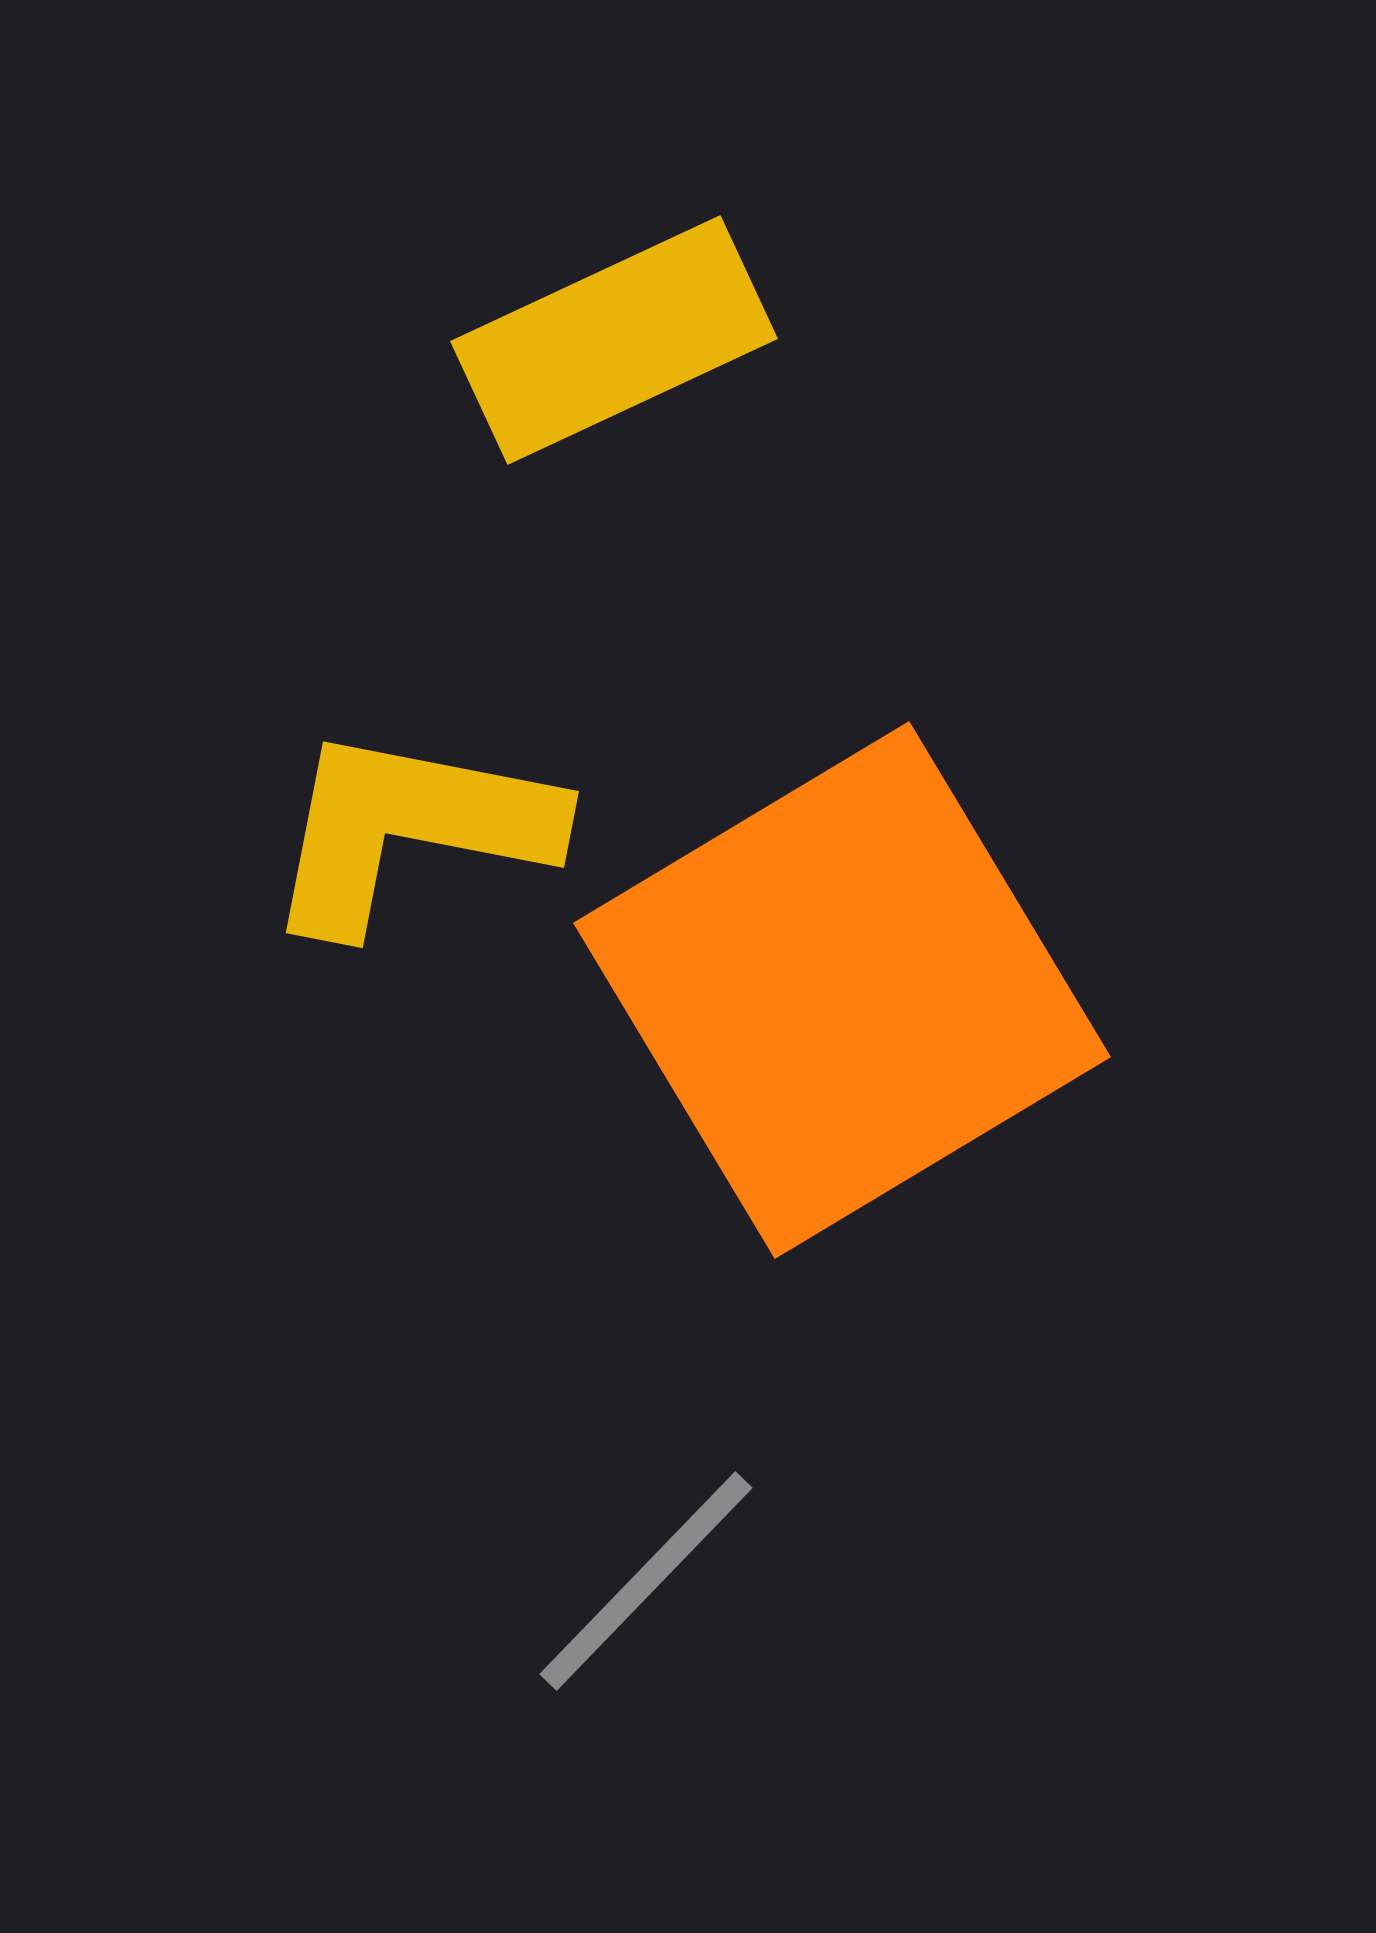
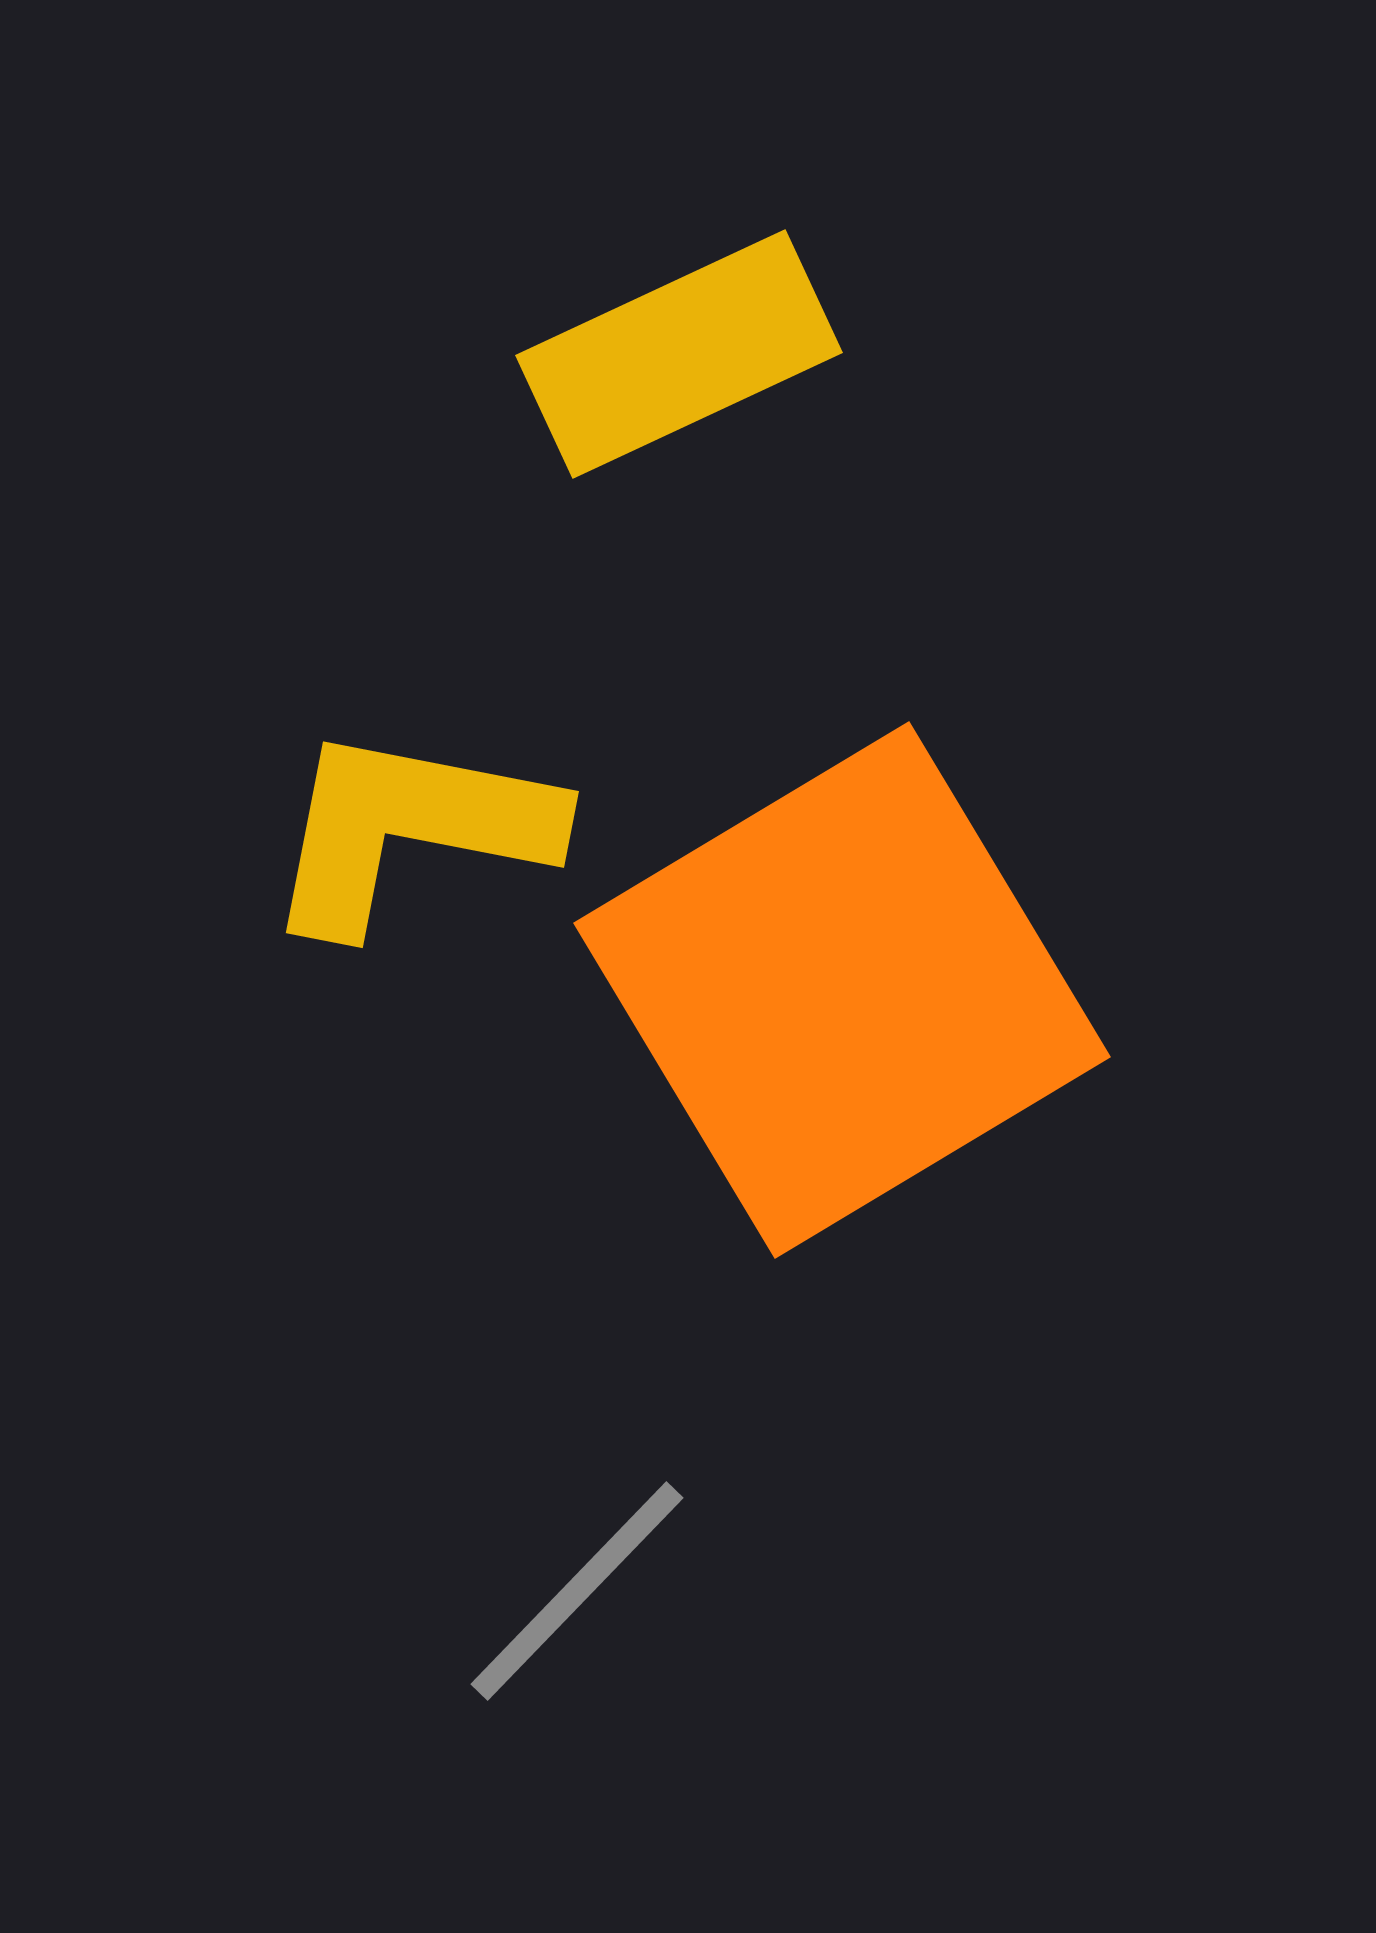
yellow rectangle: moved 65 px right, 14 px down
gray line: moved 69 px left, 10 px down
